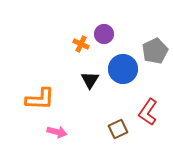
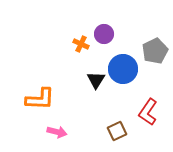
black triangle: moved 6 px right
brown square: moved 1 px left, 2 px down
